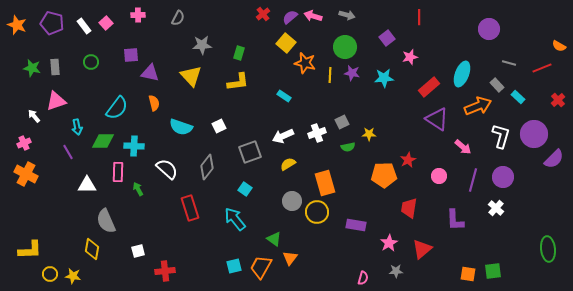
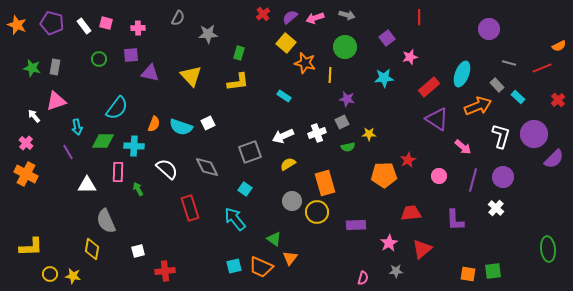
pink cross at (138, 15): moved 13 px down
pink arrow at (313, 16): moved 2 px right, 2 px down; rotated 36 degrees counterclockwise
pink square at (106, 23): rotated 32 degrees counterclockwise
gray star at (202, 45): moved 6 px right, 11 px up
orange semicircle at (559, 46): rotated 56 degrees counterclockwise
green circle at (91, 62): moved 8 px right, 3 px up
gray rectangle at (55, 67): rotated 14 degrees clockwise
purple star at (352, 73): moved 5 px left, 26 px down
orange semicircle at (154, 103): moved 21 px down; rotated 35 degrees clockwise
white square at (219, 126): moved 11 px left, 3 px up
pink cross at (24, 143): moved 2 px right; rotated 24 degrees counterclockwise
gray diamond at (207, 167): rotated 65 degrees counterclockwise
red trapezoid at (409, 208): moved 2 px right, 5 px down; rotated 75 degrees clockwise
purple rectangle at (356, 225): rotated 12 degrees counterclockwise
yellow L-shape at (30, 250): moved 1 px right, 3 px up
orange trapezoid at (261, 267): rotated 95 degrees counterclockwise
